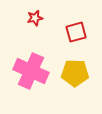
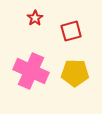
red star: rotated 21 degrees counterclockwise
red square: moved 5 px left, 1 px up
